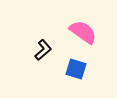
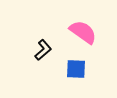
blue square: rotated 15 degrees counterclockwise
